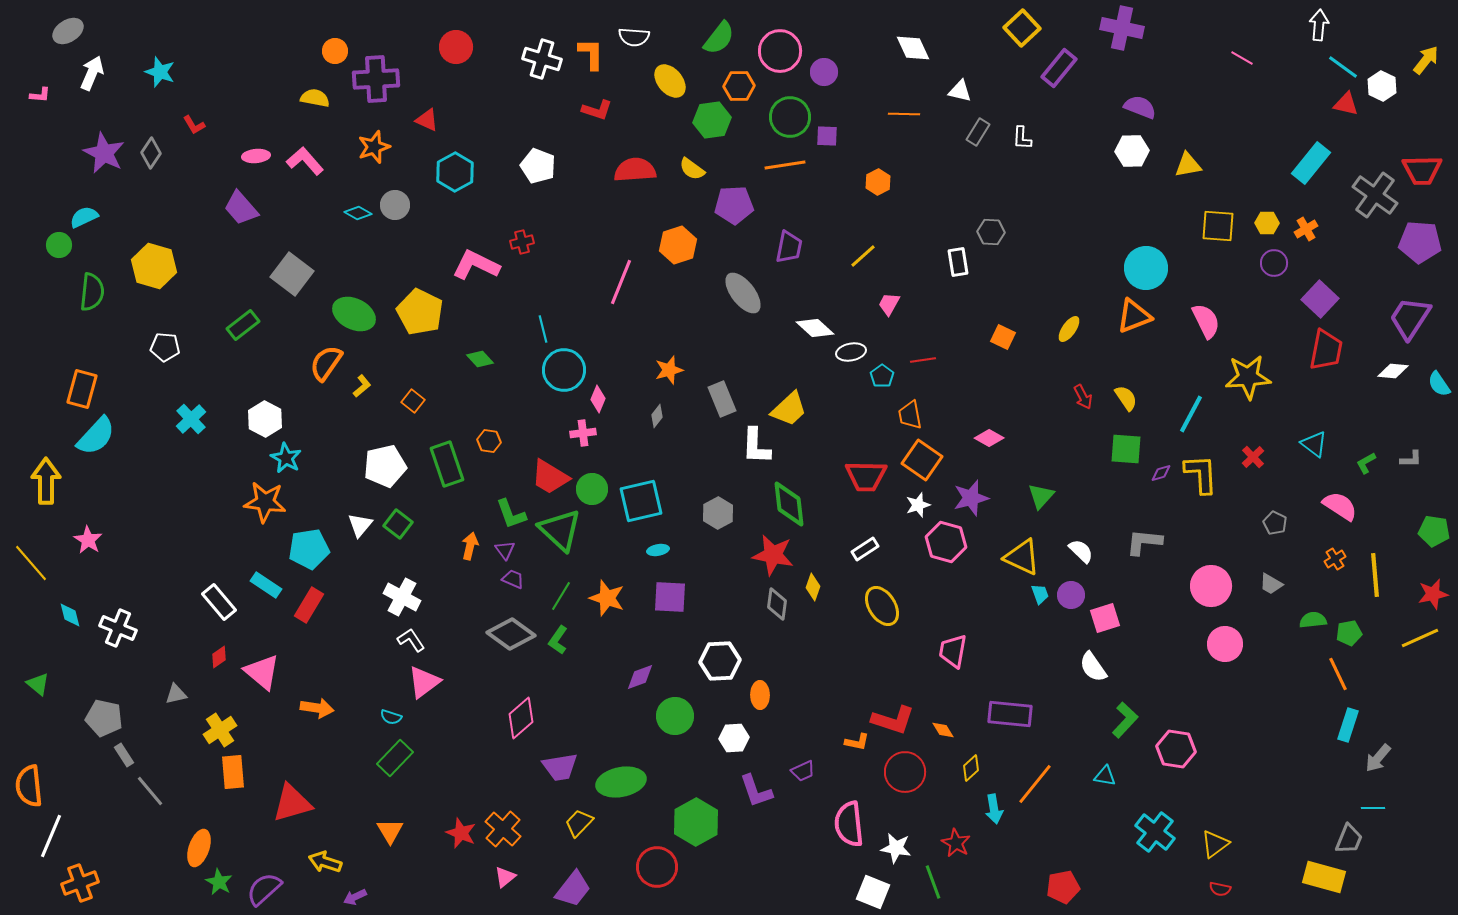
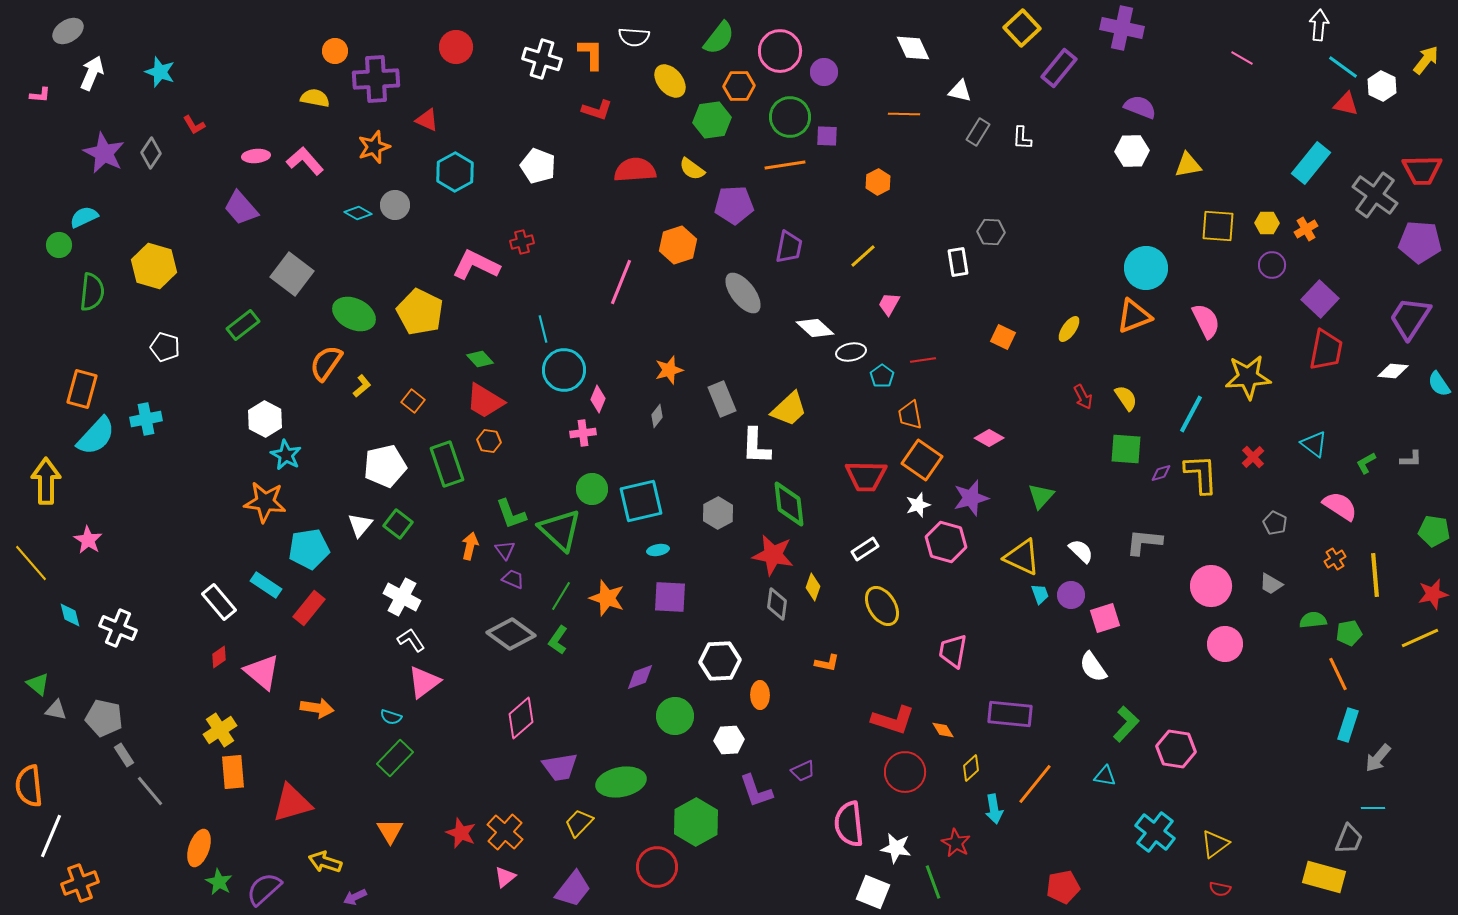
purple circle at (1274, 263): moved 2 px left, 2 px down
white pentagon at (165, 347): rotated 12 degrees clockwise
cyan cross at (191, 419): moved 45 px left; rotated 32 degrees clockwise
cyan star at (286, 458): moved 3 px up
red trapezoid at (550, 477): moved 65 px left, 76 px up
red rectangle at (309, 605): moved 3 px down; rotated 8 degrees clockwise
gray triangle at (176, 694): moved 120 px left, 16 px down; rotated 25 degrees clockwise
green L-shape at (1125, 720): moved 1 px right, 4 px down
white hexagon at (734, 738): moved 5 px left, 2 px down
orange L-shape at (857, 742): moved 30 px left, 79 px up
orange cross at (503, 829): moved 2 px right, 3 px down
